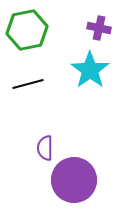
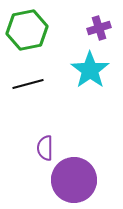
purple cross: rotated 30 degrees counterclockwise
